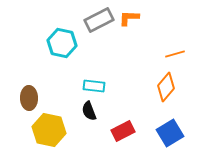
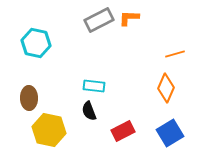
cyan hexagon: moved 26 px left
orange diamond: moved 1 px down; rotated 16 degrees counterclockwise
